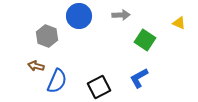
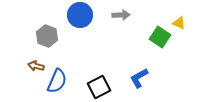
blue circle: moved 1 px right, 1 px up
green square: moved 15 px right, 3 px up
